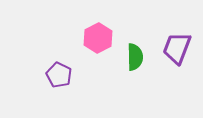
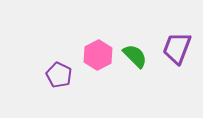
pink hexagon: moved 17 px down
green semicircle: moved 1 px up; rotated 44 degrees counterclockwise
